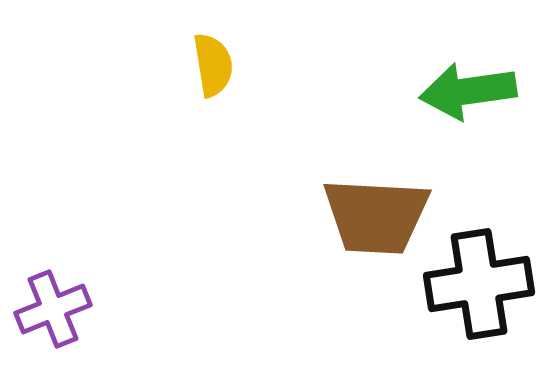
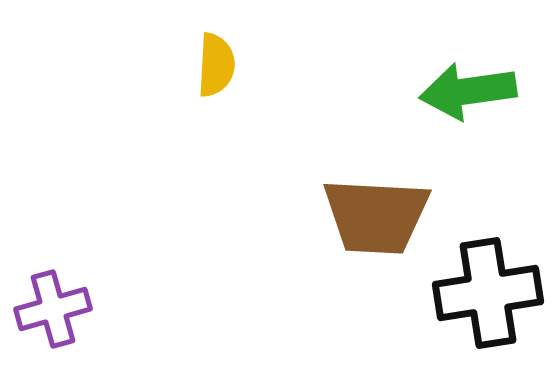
yellow semicircle: moved 3 px right; rotated 12 degrees clockwise
black cross: moved 9 px right, 9 px down
purple cross: rotated 6 degrees clockwise
